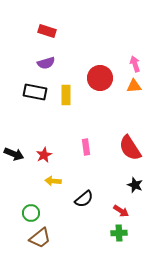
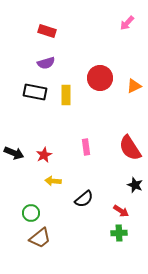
pink arrow: moved 8 px left, 41 px up; rotated 119 degrees counterclockwise
orange triangle: rotated 21 degrees counterclockwise
black arrow: moved 1 px up
